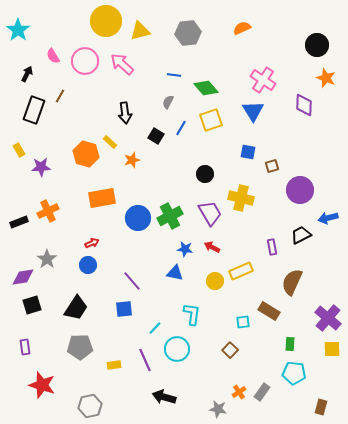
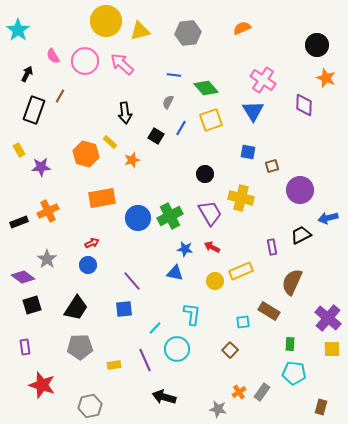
purple diamond at (23, 277): rotated 45 degrees clockwise
